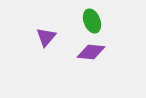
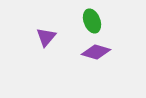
purple diamond: moved 5 px right; rotated 12 degrees clockwise
